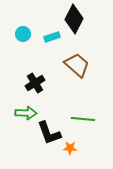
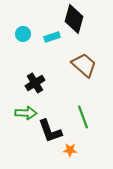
black diamond: rotated 12 degrees counterclockwise
brown trapezoid: moved 7 px right
green line: moved 2 px up; rotated 65 degrees clockwise
black L-shape: moved 1 px right, 2 px up
orange star: moved 2 px down
